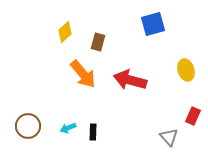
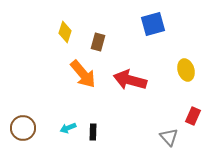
yellow diamond: rotated 30 degrees counterclockwise
brown circle: moved 5 px left, 2 px down
